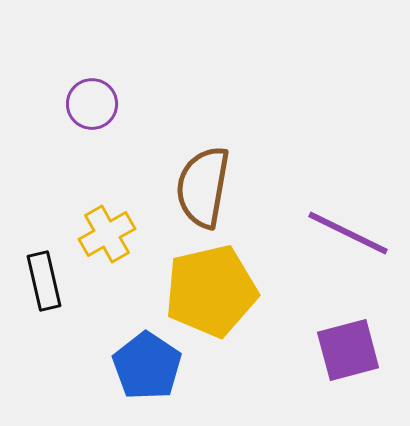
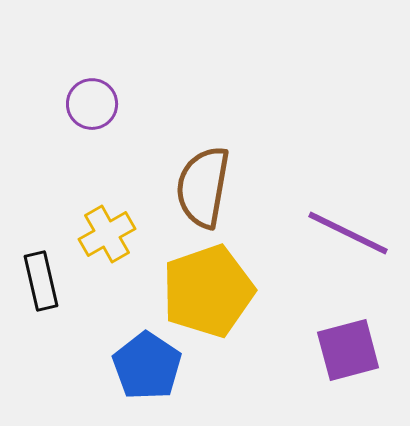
black rectangle: moved 3 px left
yellow pentagon: moved 3 px left; rotated 6 degrees counterclockwise
